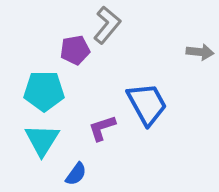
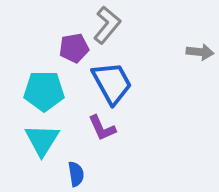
purple pentagon: moved 1 px left, 2 px up
blue trapezoid: moved 35 px left, 21 px up
purple L-shape: rotated 96 degrees counterclockwise
blue semicircle: rotated 45 degrees counterclockwise
